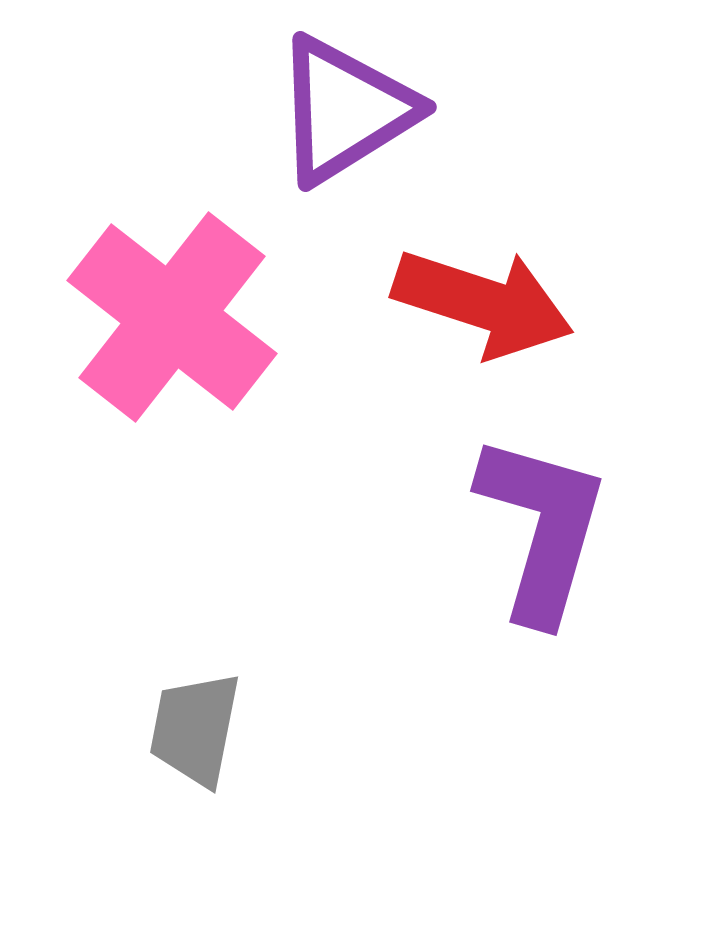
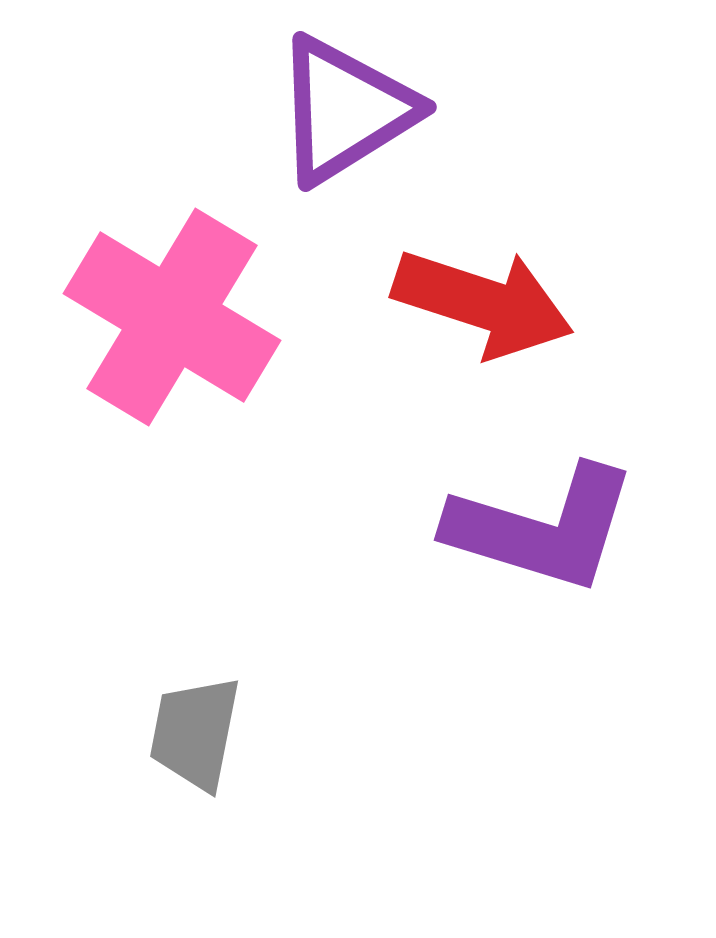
pink cross: rotated 7 degrees counterclockwise
purple L-shape: rotated 91 degrees clockwise
gray trapezoid: moved 4 px down
